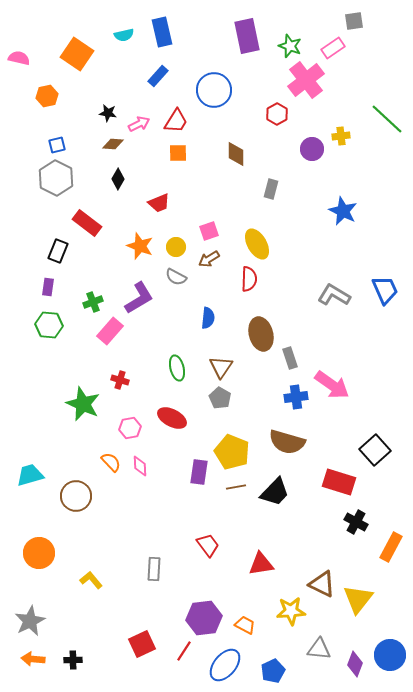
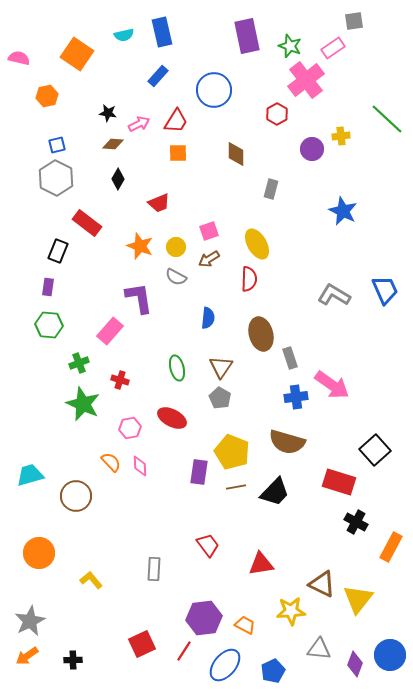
purple L-shape at (139, 298): rotated 68 degrees counterclockwise
green cross at (93, 302): moved 14 px left, 61 px down
orange arrow at (33, 659): moved 6 px left, 3 px up; rotated 40 degrees counterclockwise
